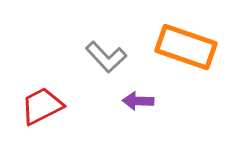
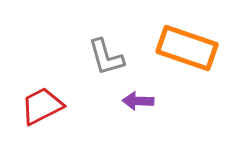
orange rectangle: moved 1 px right, 1 px down
gray L-shape: rotated 27 degrees clockwise
